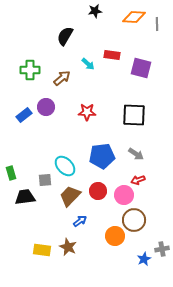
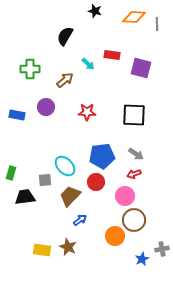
black star: rotated 24 degrees clockwise
green cross: moved 1 px up
brown arrow: moved 3 px right, 2 px down
blue rectangle: moved 7 px left; rotated 49 degrees clockwise
green rectangle: rotated 32 degrees clockwise
red arrow: moved 4 px left, 6 px up
red circle: moved 2 px left, 9 px up
pink circle: moved 1 px right, 1 px down
blue arrow: moved 1 px up
blue star: moved 2 px left
